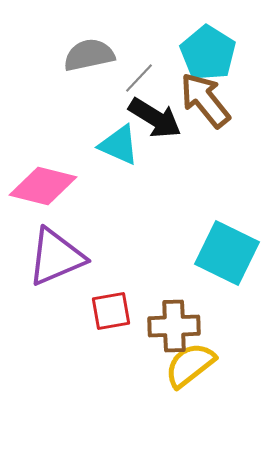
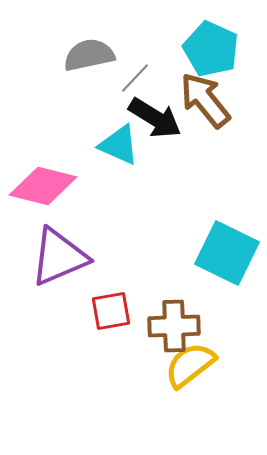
cyan pentagon: moved 3 px right, 4 px up; rotated 8 degrees counterclockwise
gray line: moved 4 px left
purple triangle: moved 3 px right
